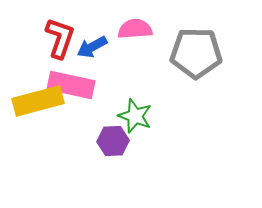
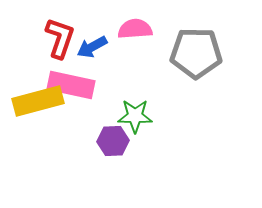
green star: rotated 20 degrees counterclockwise
